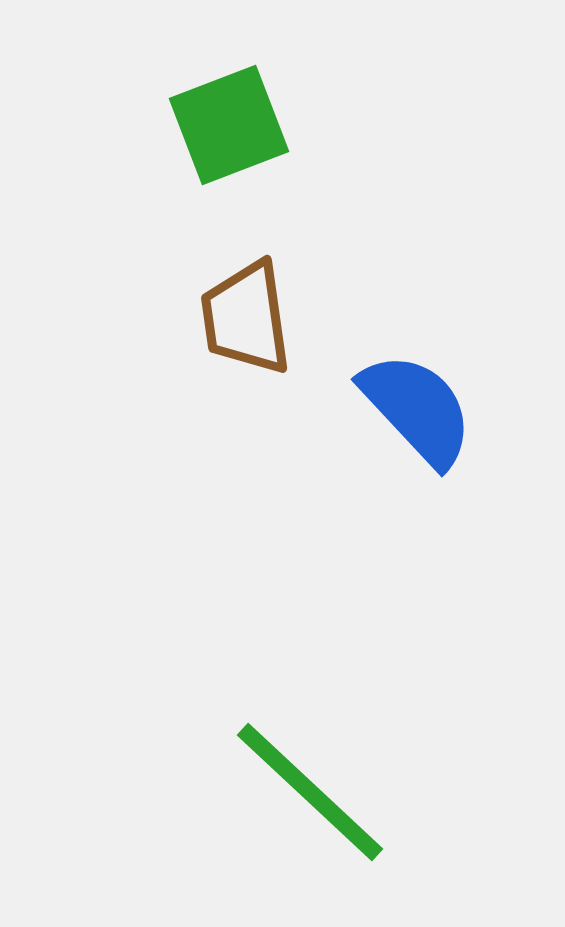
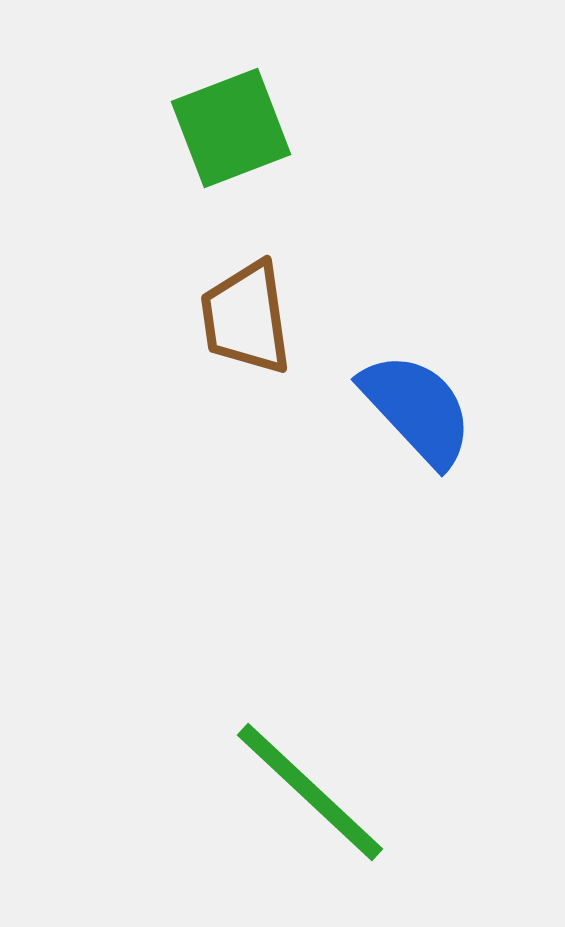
green square: moved 2 px right, 3 px down
